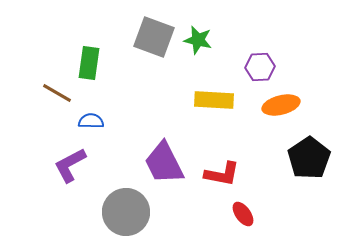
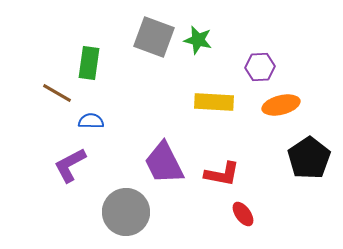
yellow rectangle: moved 2 px down
